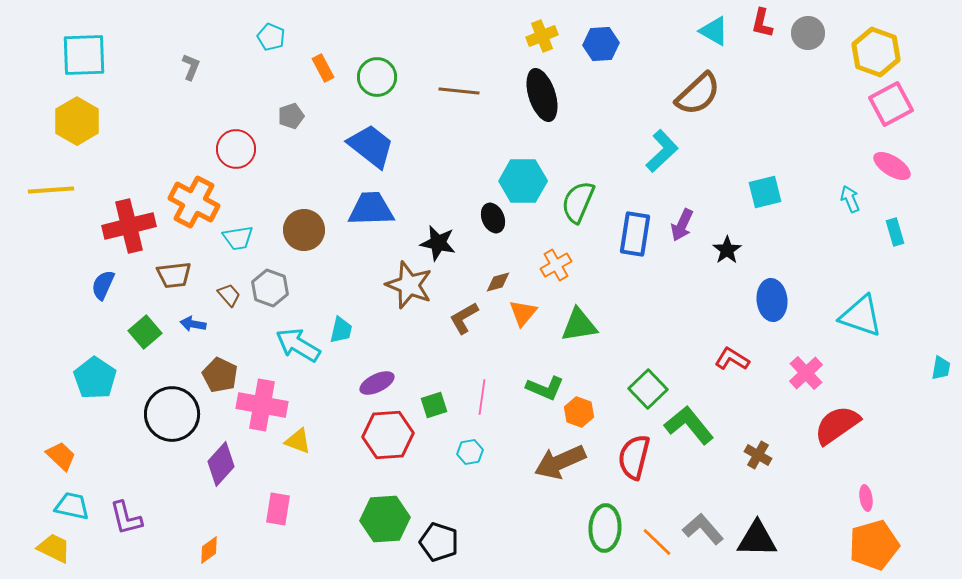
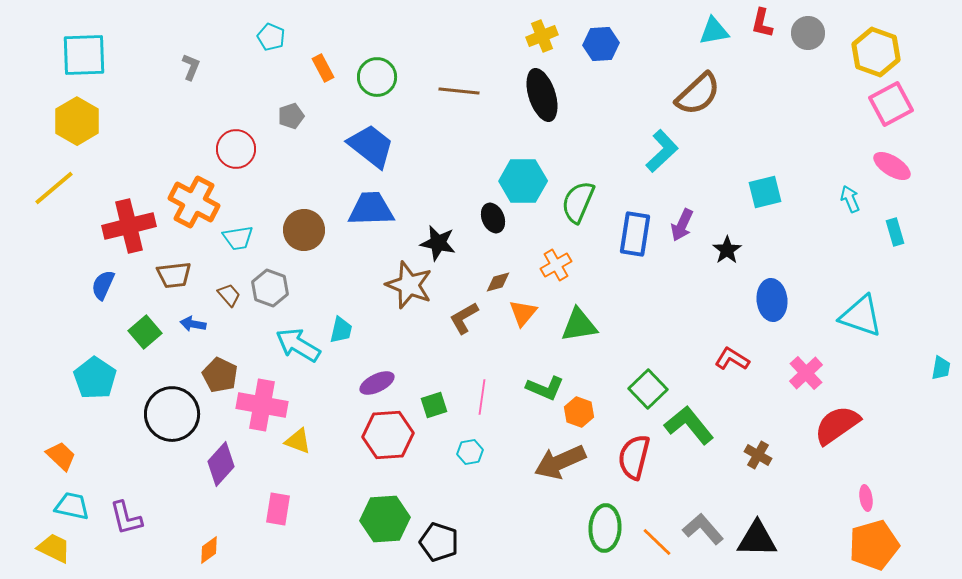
cyan triangle at (714, 31): rotated 40 degrees counterclockwise
yellow line at (51, 190): moved 3 px right, 2 px up; rotated 36 degrees counterclockwise
